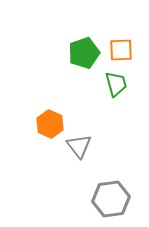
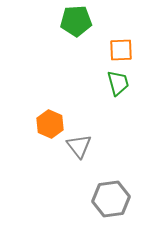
green pentagon: moved 8 px left, 32 px up; rotated 16 degrees clockwise
green trapezoid: moved 2 px right, 1 px up
